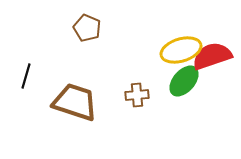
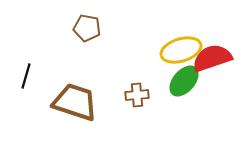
brown pentagon: rotated 12 degrees counterclockwise
red semicircle: moved 2 px down
